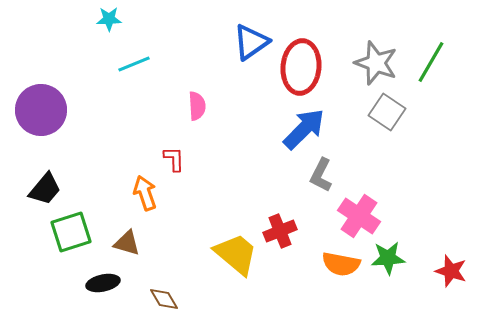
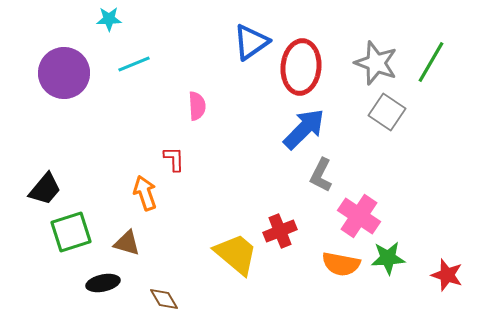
purple circle: moved 23 px right, 37 px up
red star: moved 4 px left, 4 px down
